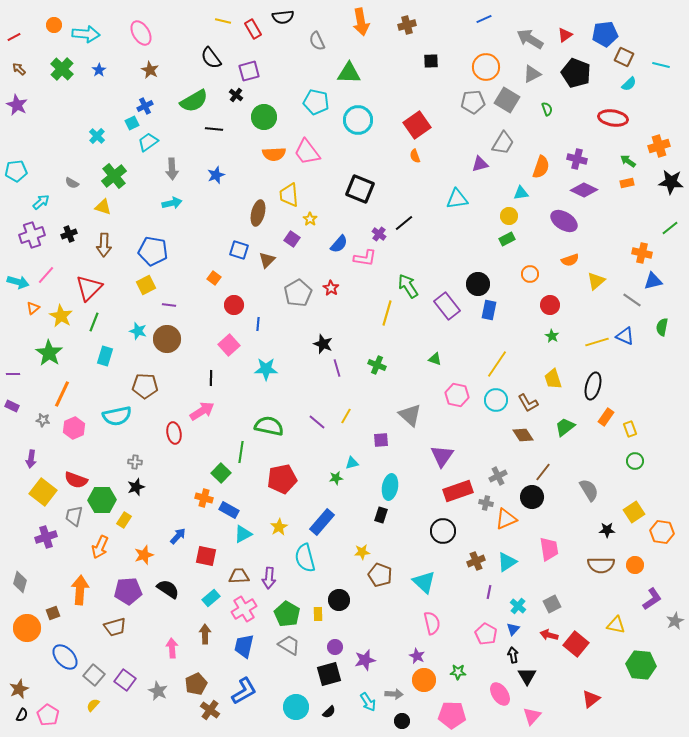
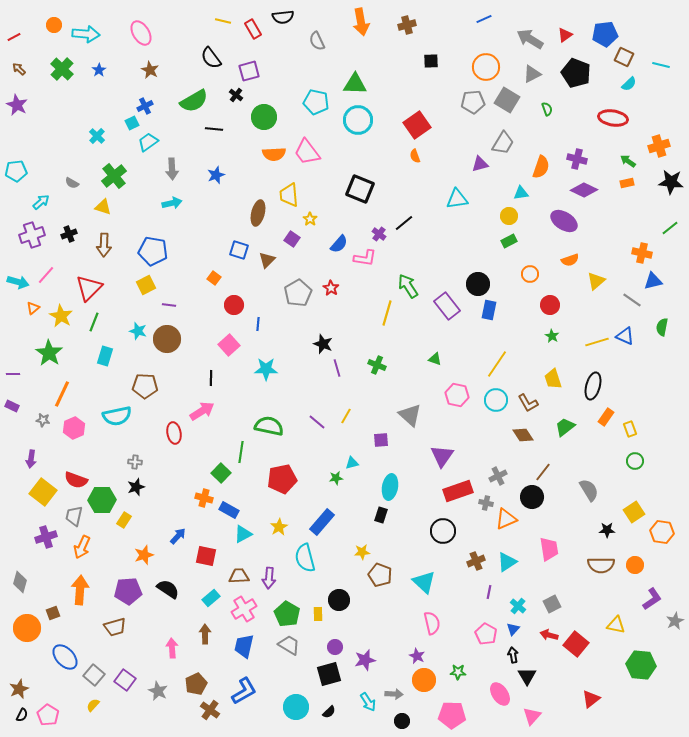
green triangle at (349, 73): moved 6 px right, 11 px down
green rectangle at (507, 239): moved 2 px right, 2 px down
orange arrow at (100, 547): moved 18 px left
